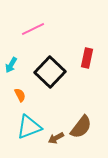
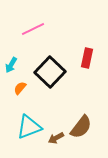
orange semicircle: moved 7 px up; rotated 112 degrees counterclockwise
